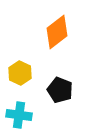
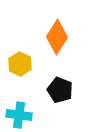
orange diamond: moved 5 px down; rotated 20 degrees counterclockwise
yellow hexagon: moved 9 px up
